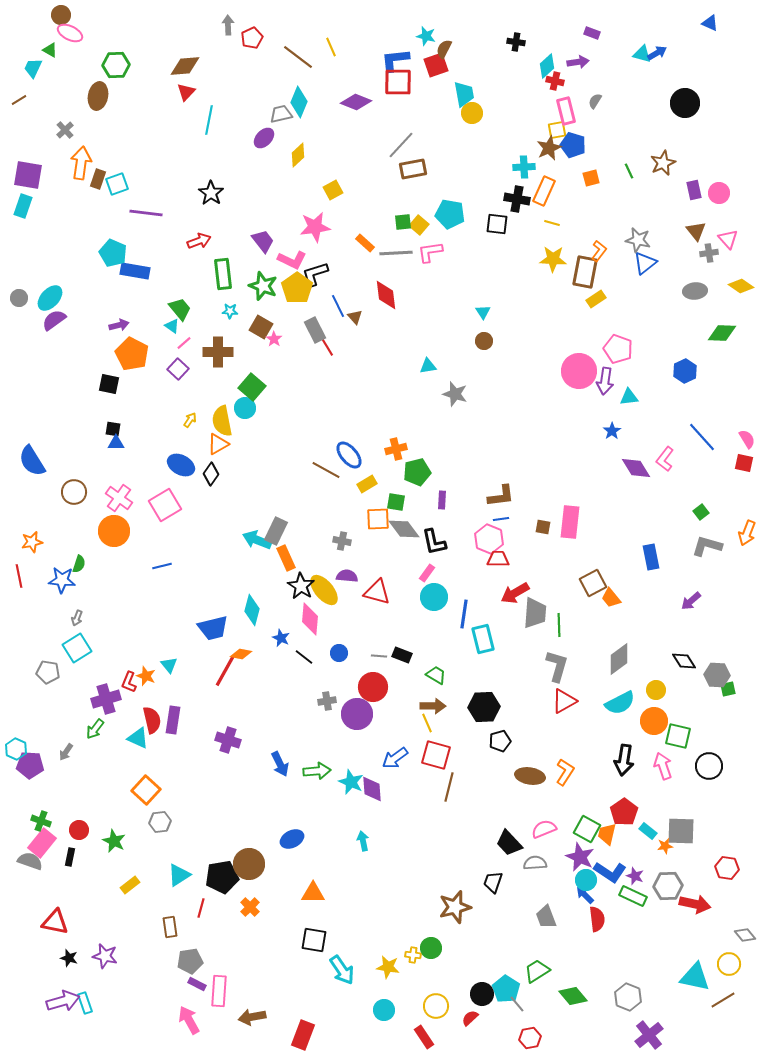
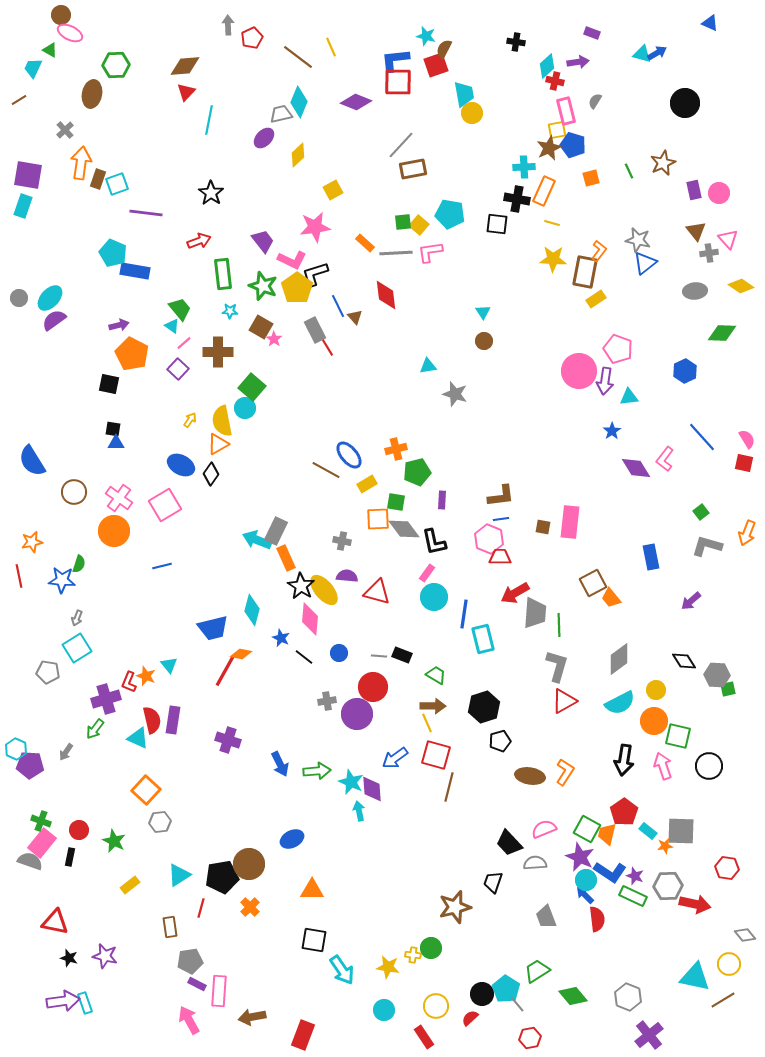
brown ellipse at (98, 96): moved 6 px left, 2 px up
red trapezoid at (498, 559): moved 2 px right, 2 px up
black hexagon at (484, 707): rotated 16 degrees counterclockwise
cyan arrow at (363, 841): moved 4 px left, 30 px up
orange triangle at (313, 893): moved 1 px left, 3 px up
purple arrow at (63, 1001): rotated 8 degrees clockwise
